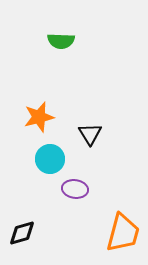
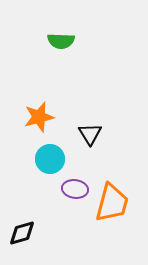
orange trapezoid: moved 11 px left, 30 px up
